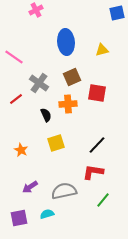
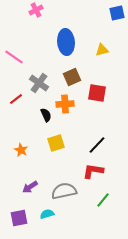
orange cross: moved 3 px left
red L-shape: moved 1 px up
